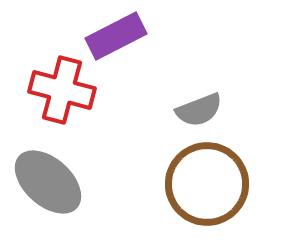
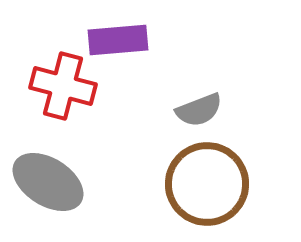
purple rectangle: moved 2 px right, 4 px down; rotated 22 degrees clockwise
red cross: moved 1 px right, 4 px up
gray ellipse: rotated 10 degrees counterclockwise
